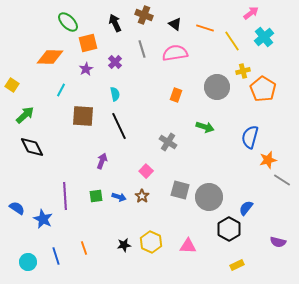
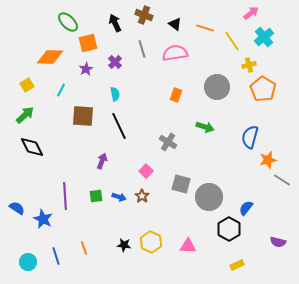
yellow cross at (243, 71): moved 6 px right, 6 px up
yellow square at (12, 85): moved 15 px right; rotated 24 degrees clockwise
gray square at (180, 190): moved 1 px right, 6 px up
black star at (124, 245): rotated 16 degrees clockwise
